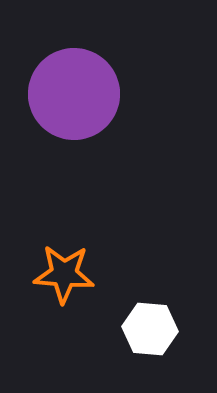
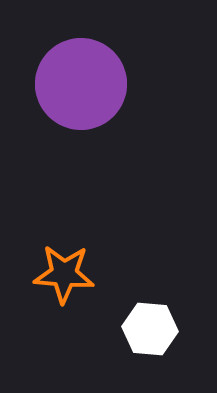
purple circle: moved 7 px right, 10 px up
